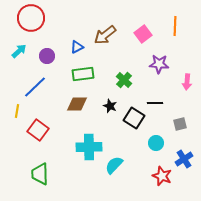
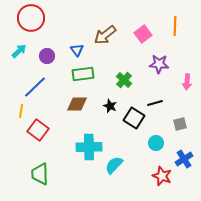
blue triangle: moved 3 px down; rotated 40 degrees counterclockwise
black line: rotated 14 degrees counterclockwise
yellow line: moved 4 px right
